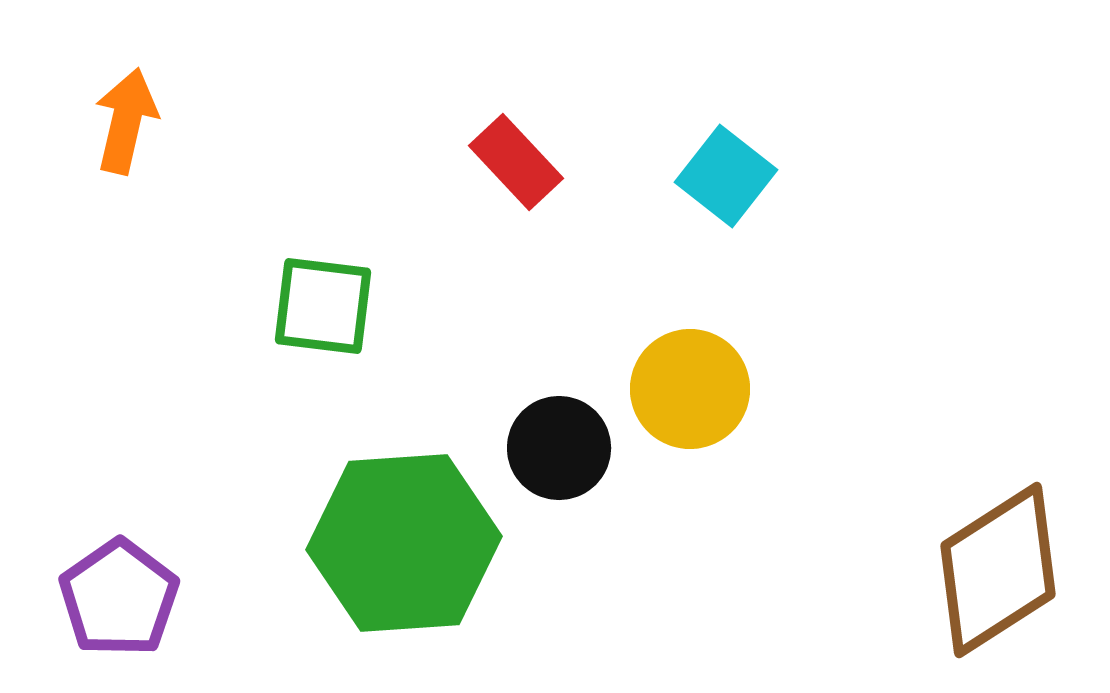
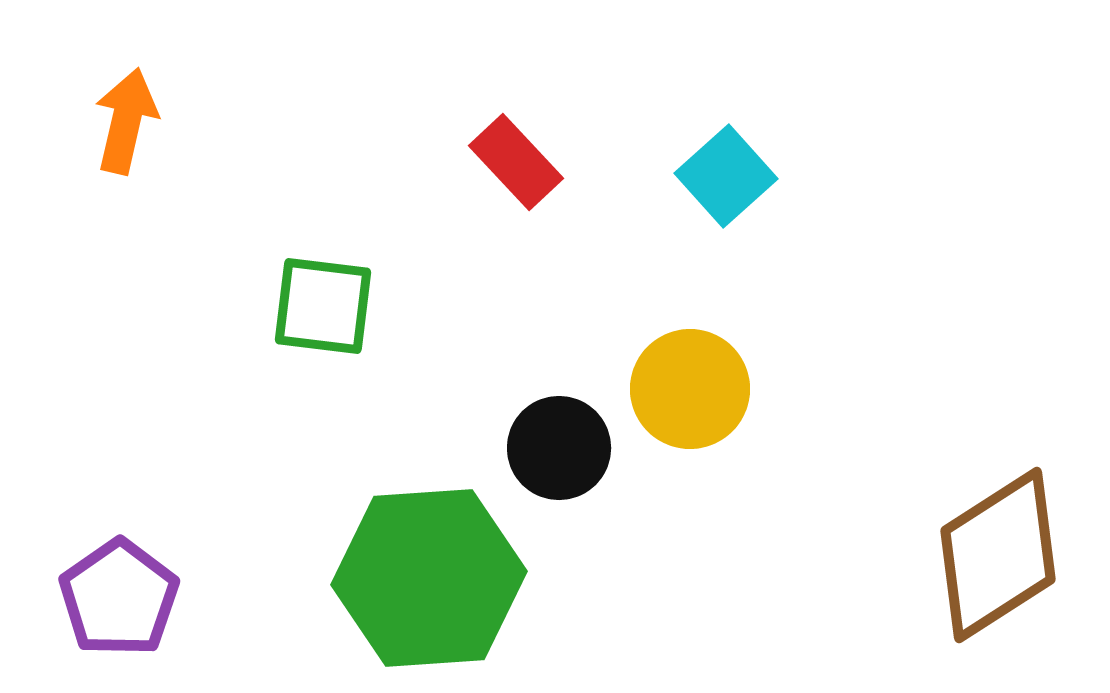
cyan square: rotated 10 degrees clockwise
green hexagon: moved 25 px right, 35 px down
brown diamond: moved 15 px up
